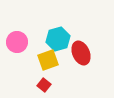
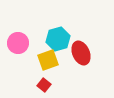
pink circle: moved 1 px right, 1 px down
